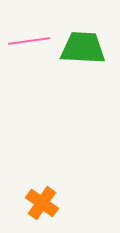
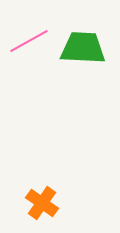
pink line: rotated 21 degrees counterclockwise
